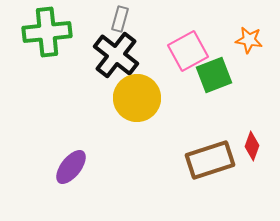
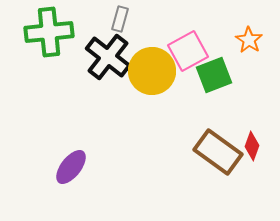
green cross: moved 2 px right
orange star: rotated 24 degrees clockwise
black cross: moved 8 px left, 2 px down
yellow circle: moved 15 px right, 27 px up
brown rectangle: moved 8 px right, 8 px up; rotated 54 degrees clockwise
